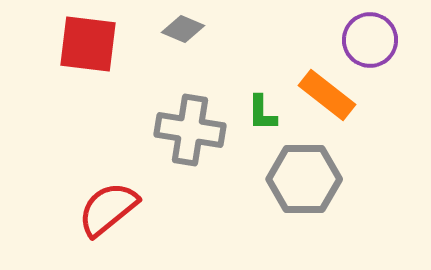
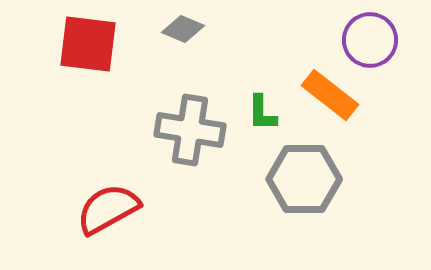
orange rectangle: moved 3 px right
red semicircle: rotated 10 degrees clockwise
